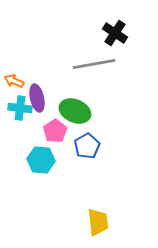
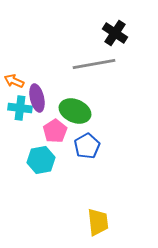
cyan hexagon: rotated 16 degrees counterclockwise
